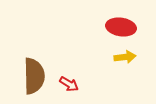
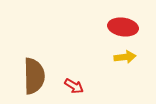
red ellipse: moved 2 px right
red arrow: moved 5 px right, 2 px down
